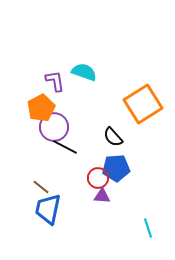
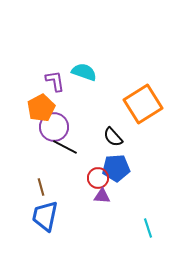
brown line: rotated 36 degrees clockwise
blue trapezoid: moved 3 px left, 7 px down
